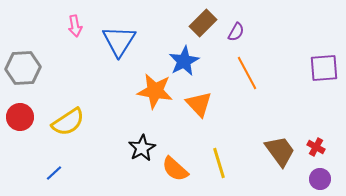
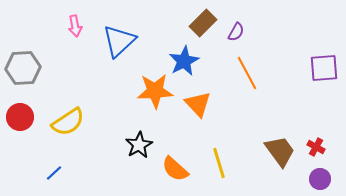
blue triangle: rotated 15 degrees clockwise
orange star: rotated 12 degrees counterclockwise
orange triangle: moved 1 px left
black star: moved 3 px left, 3 px up
